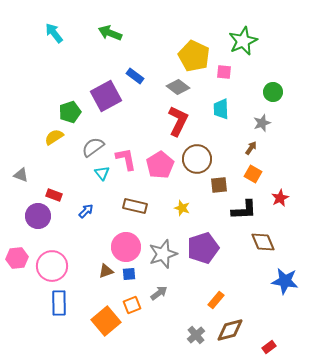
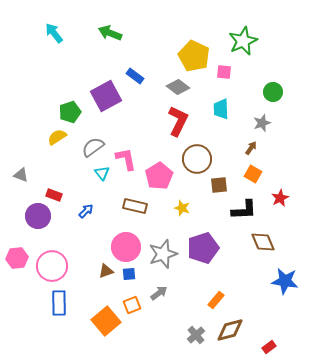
yellow semicircle at (54, 137): moved 3 px right
pink pentagon at (160, 165): moved 1 px left, 11 px down
